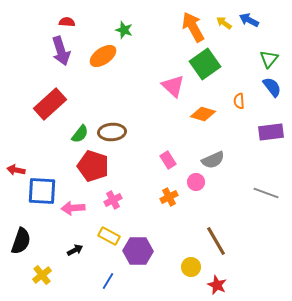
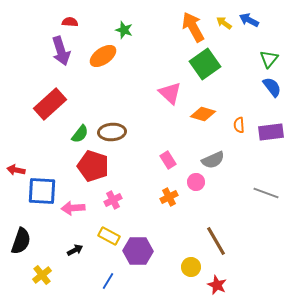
red semicircle: moved 3 px right
pink triangle: moved 3 px left, 7 px down
orange semicircle: moved 24 px down
